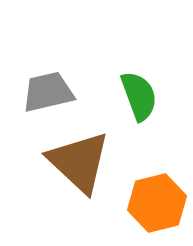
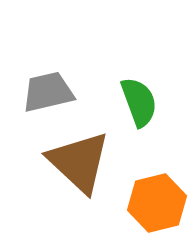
green semicircle: moved 6 px down
